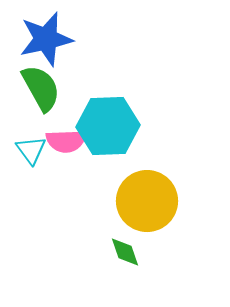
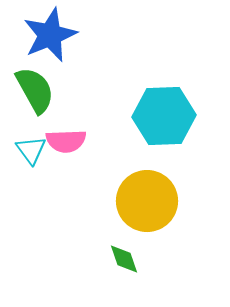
blue star: moved 4 px right, 4 px up; rotated 10 degrees counterclockwise
green semicircle: moved 6 px left, 2 px down
cyan hexagon: moved 56 px right, 10 px up
green diamond: moved 1 px left, 7 px down
